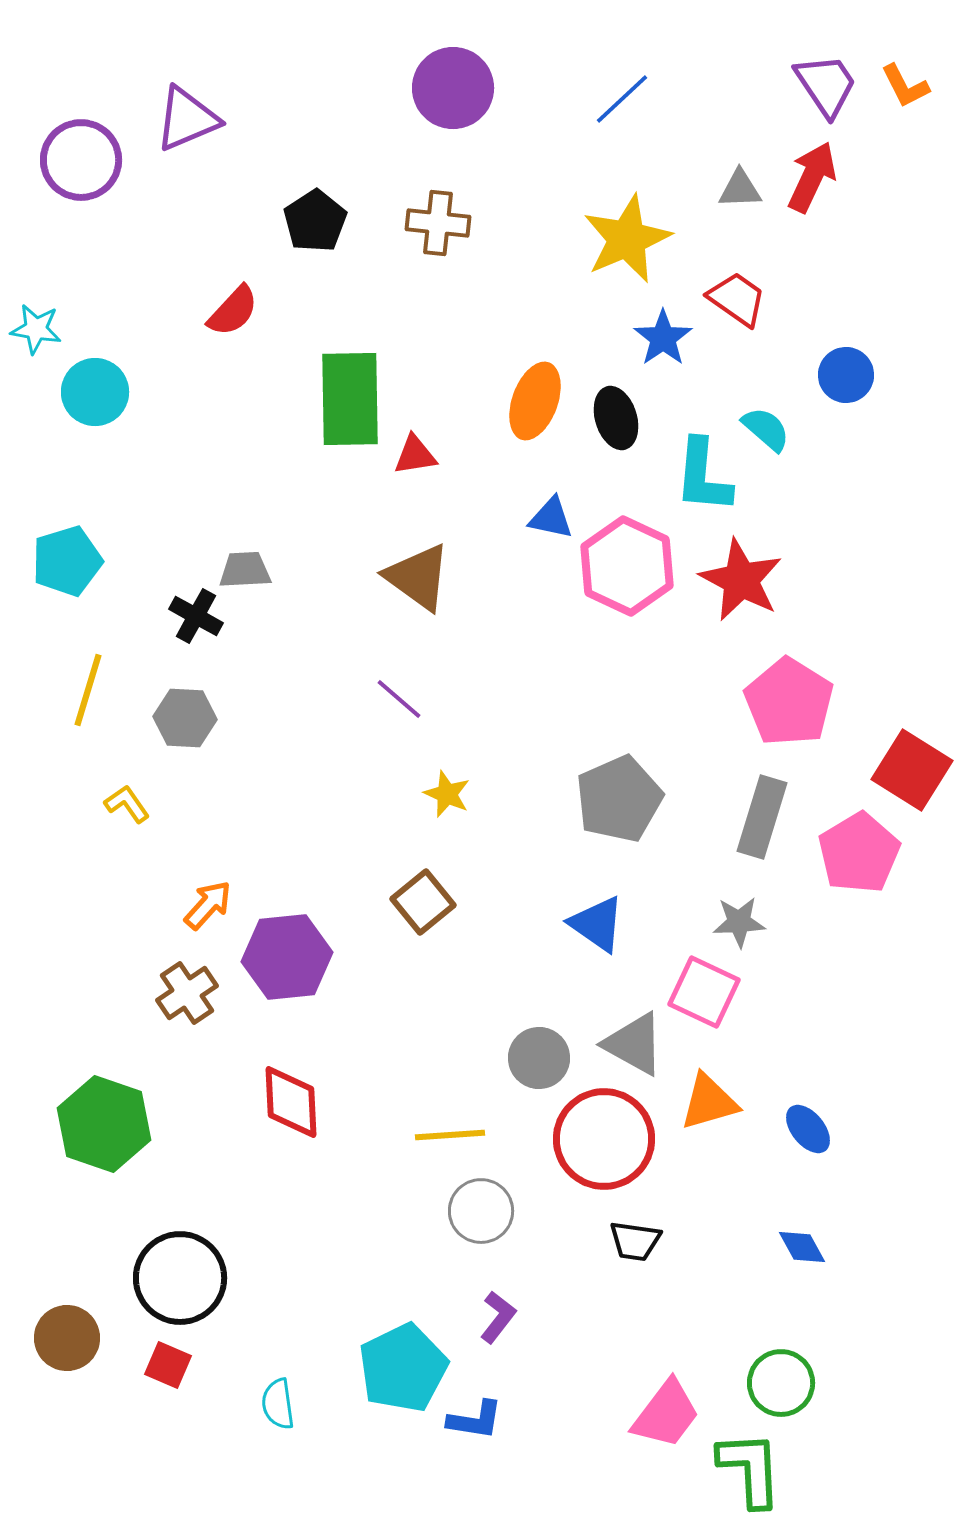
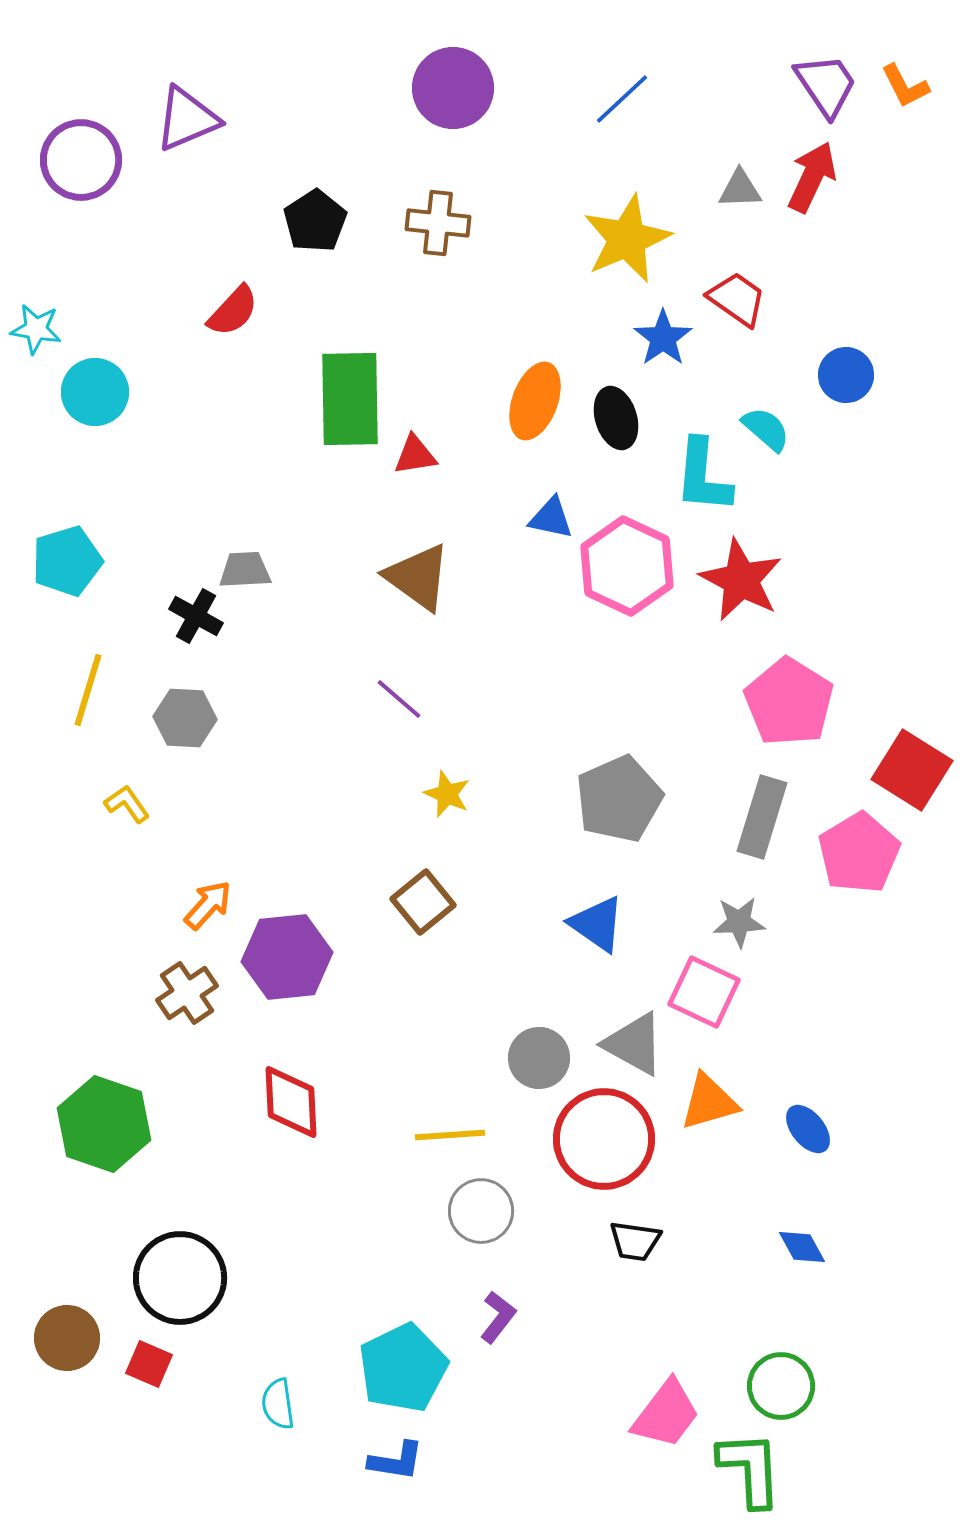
red square at (168, 1365): moved 19 px left, 1 px up
green circle at (781, 1383): moved 3 px down
blue L-shape at (475, 1420): moved 79 px left, 41 px down
